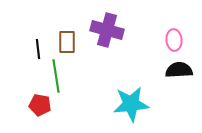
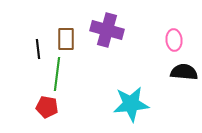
brown rectangle: moved 1 px left, 3 px up
black semicircle: moved 5 px right, 2 px down; rotated 8 degrees clockwise
green line: moved 1 px right, 2 px up; rotated 16 degrees clockwise
red pentagon: moved 7 px right, 2 px down
